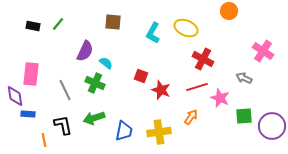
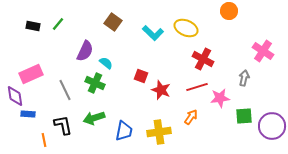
brown square: rotated 30 degrees clockwise
cyan L-shape: rotated 75 degrees counterclockwise
pink rectangle: rotated 60 degrees clockwise
gray arrow: rotated 77 degrees clockwise
pink star: rotated 30 degrees counterclockwise
